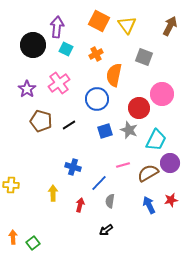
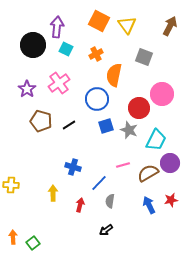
blue square: moved 1 px right, 5 px up
